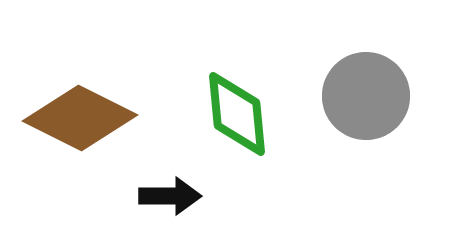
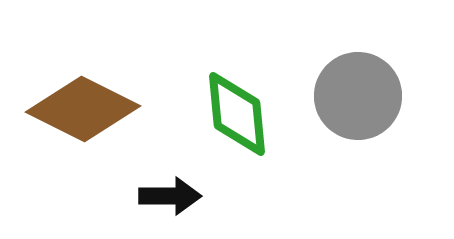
gray circle: moved 8 px left
brown diamond: moved 3 px right, 9 px up
